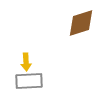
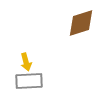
yellow arrow: rotated 12 degrees counterclockwise
